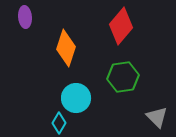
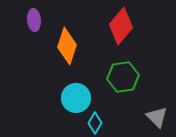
purple ellipse: moved 9 px right, 3 px down
orange diamond: moved 1 px right, 2 px up
cyan diamond: moved 36 px right
